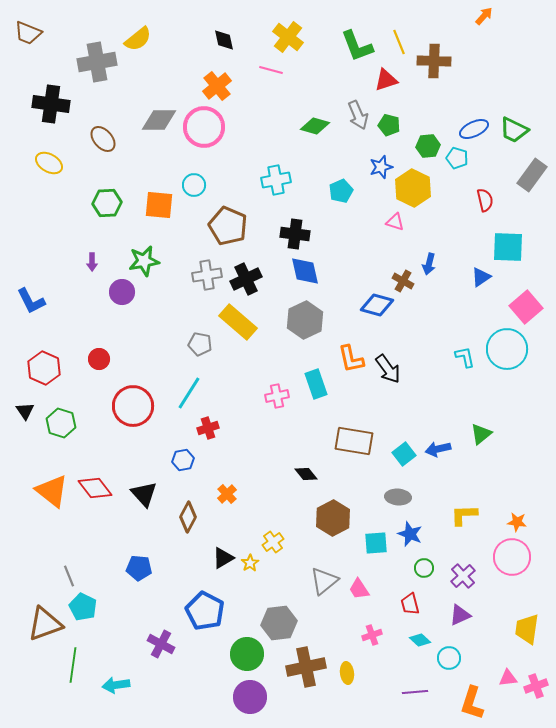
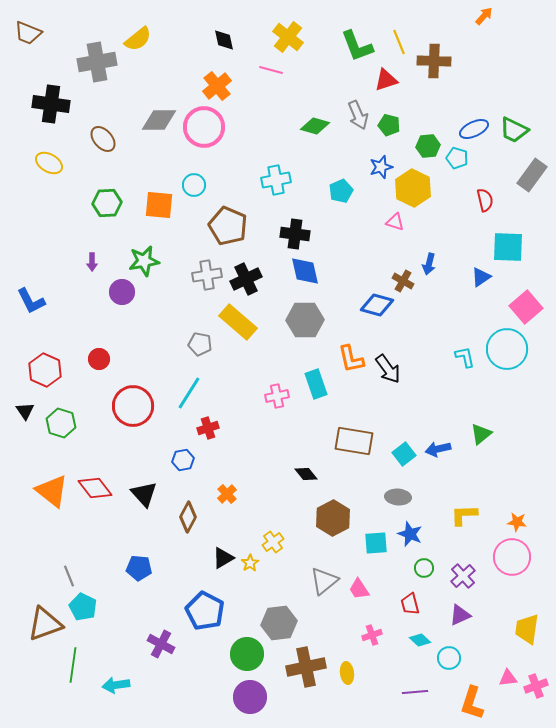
gray hexagon at (305, 320): rotated 24 degrees clockwise
red hexagon at (44, 368): moved 1 px right, 2 px down
